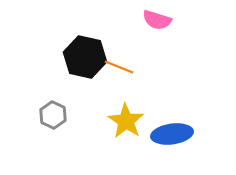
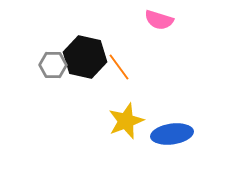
pink semicircle: moved 2 px right
orange line: rotated 32 degrees clockwise
gray hexagon: moved 50 px up; rotated 24 degrees counterclockwise
yellow star: rotated 18 degrees clockwise
